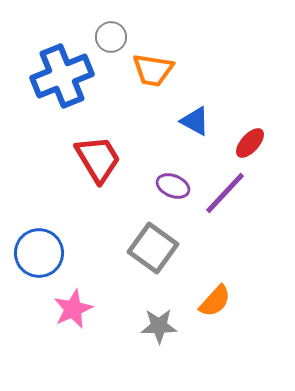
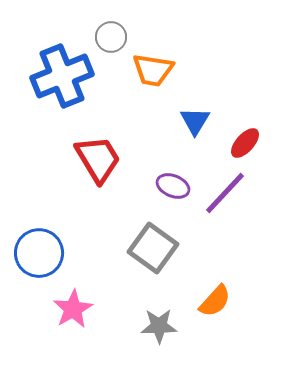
blue triangle: rotated 32 degrees clockwise
red ellipse: moved 5 px left
pink star: rotated 6 degrees counterclockwise
